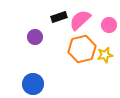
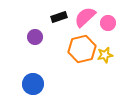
pink semicircle: moved 5 px right, 3 px up
pink circle: moved 1 px left, 2 px up
